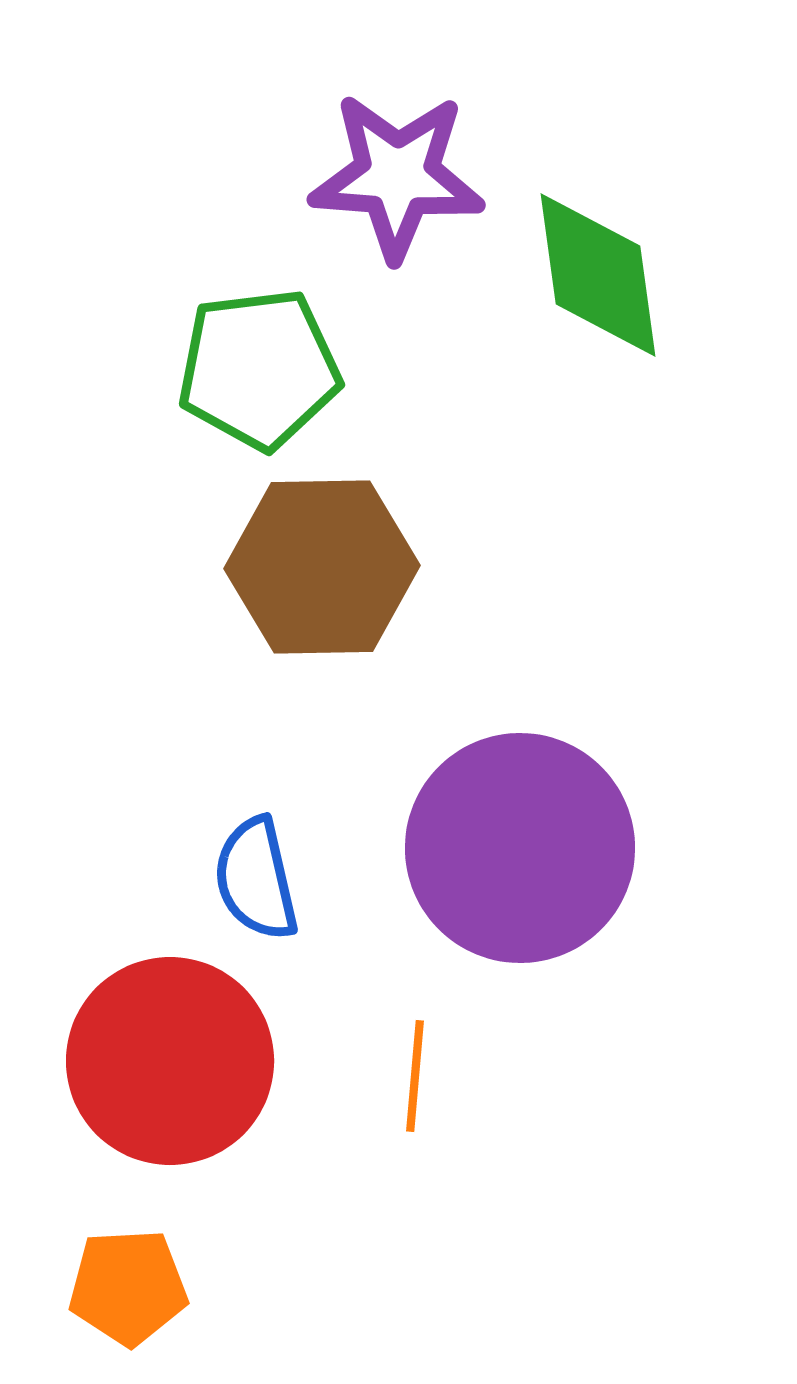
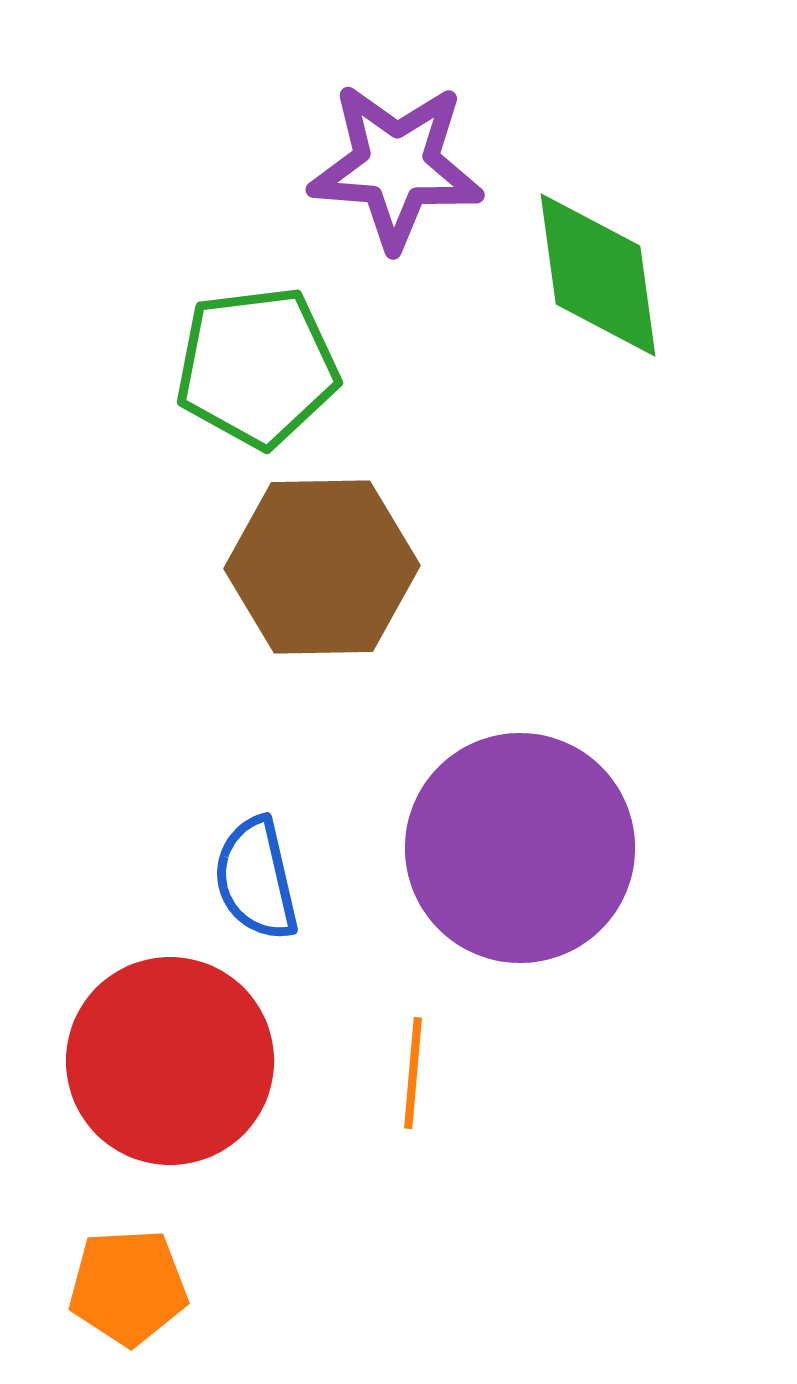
purple star: moved 1 px left, 10 px up
green pentagon: moved 2 px left, 2 px up
orange line: moved 2 px left, 3 px up
